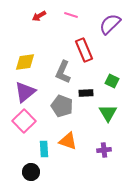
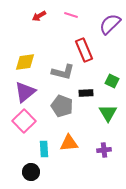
gray L-shape: rotated 100 degrees counterclockwise
orange triangle: moved 1 px right, 2 px down; rotated 24 degrees counterclockwise
